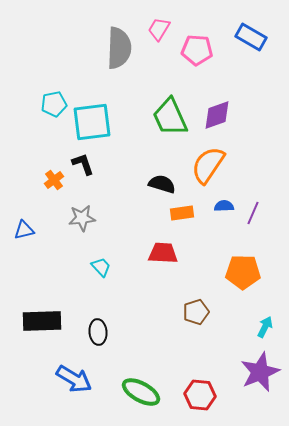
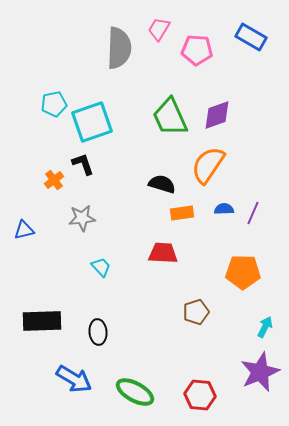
cyan square: rotated 12 degrees counterclockwise
blue semicircle: moved 3 px down
green ellipse: moved 6 px left
